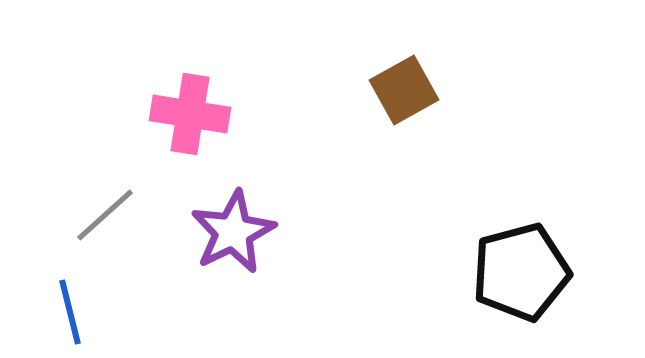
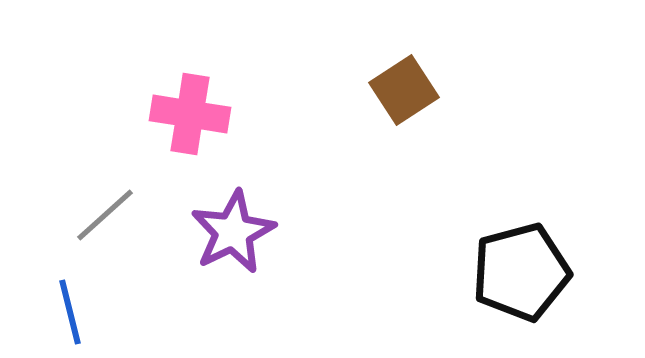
brown square: rotated 4 degrees counterclockwise
